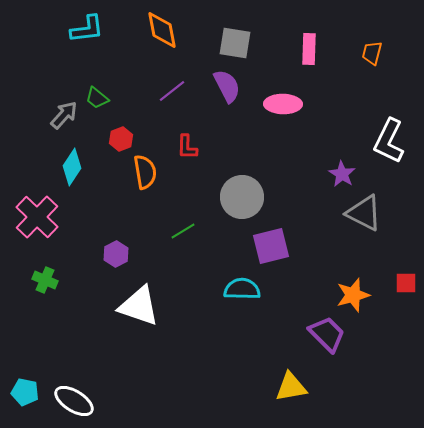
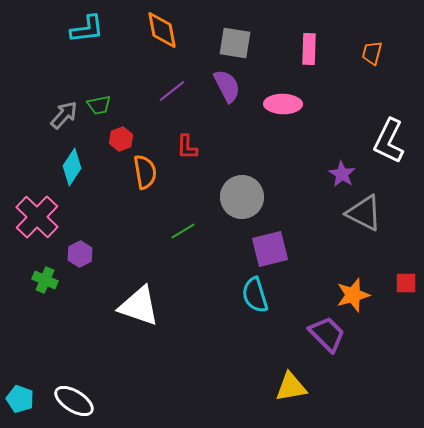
green trapezoid: moved 2 px right, 7 px down; rotated 50 degrees counterclockwise
purple square: moved 1 px left, 3 px down
purple hexagon: moved 36 px left
cyan semicircle: moved 13 px right, 6 px down; rotated 108 degrees counterclockwise
cyan pentagon: moved 5 px left, 7 px down; rotated 8 degrees clockwise
